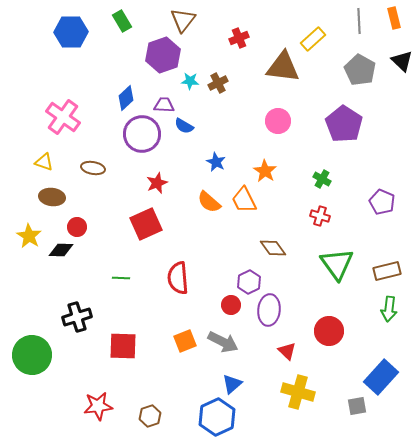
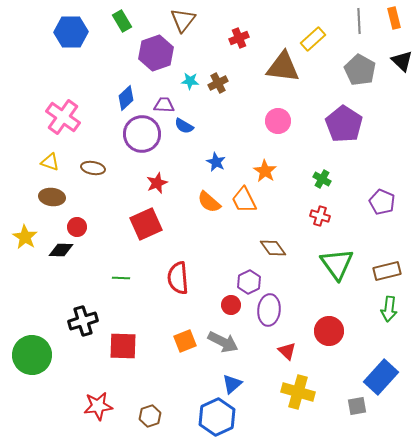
purple hexagon at (163, 55): moved 7 px left, 2 px up
yellow triangle at (44, 162): moved 6 px right
yellow star at (29, 236): moved 4 px left, 1 px down
black cross at (77, 317): moved 6 px right, 4 px down
